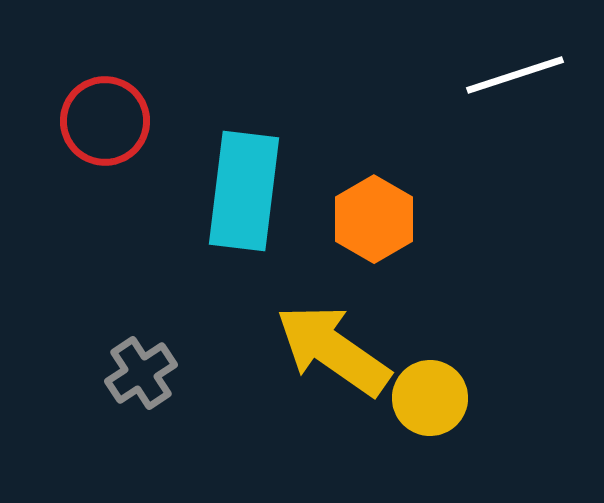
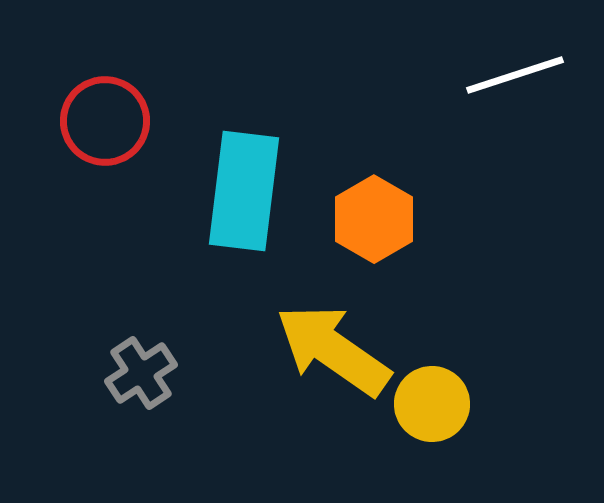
yellow circle: moved 2 px right, 6 px down
